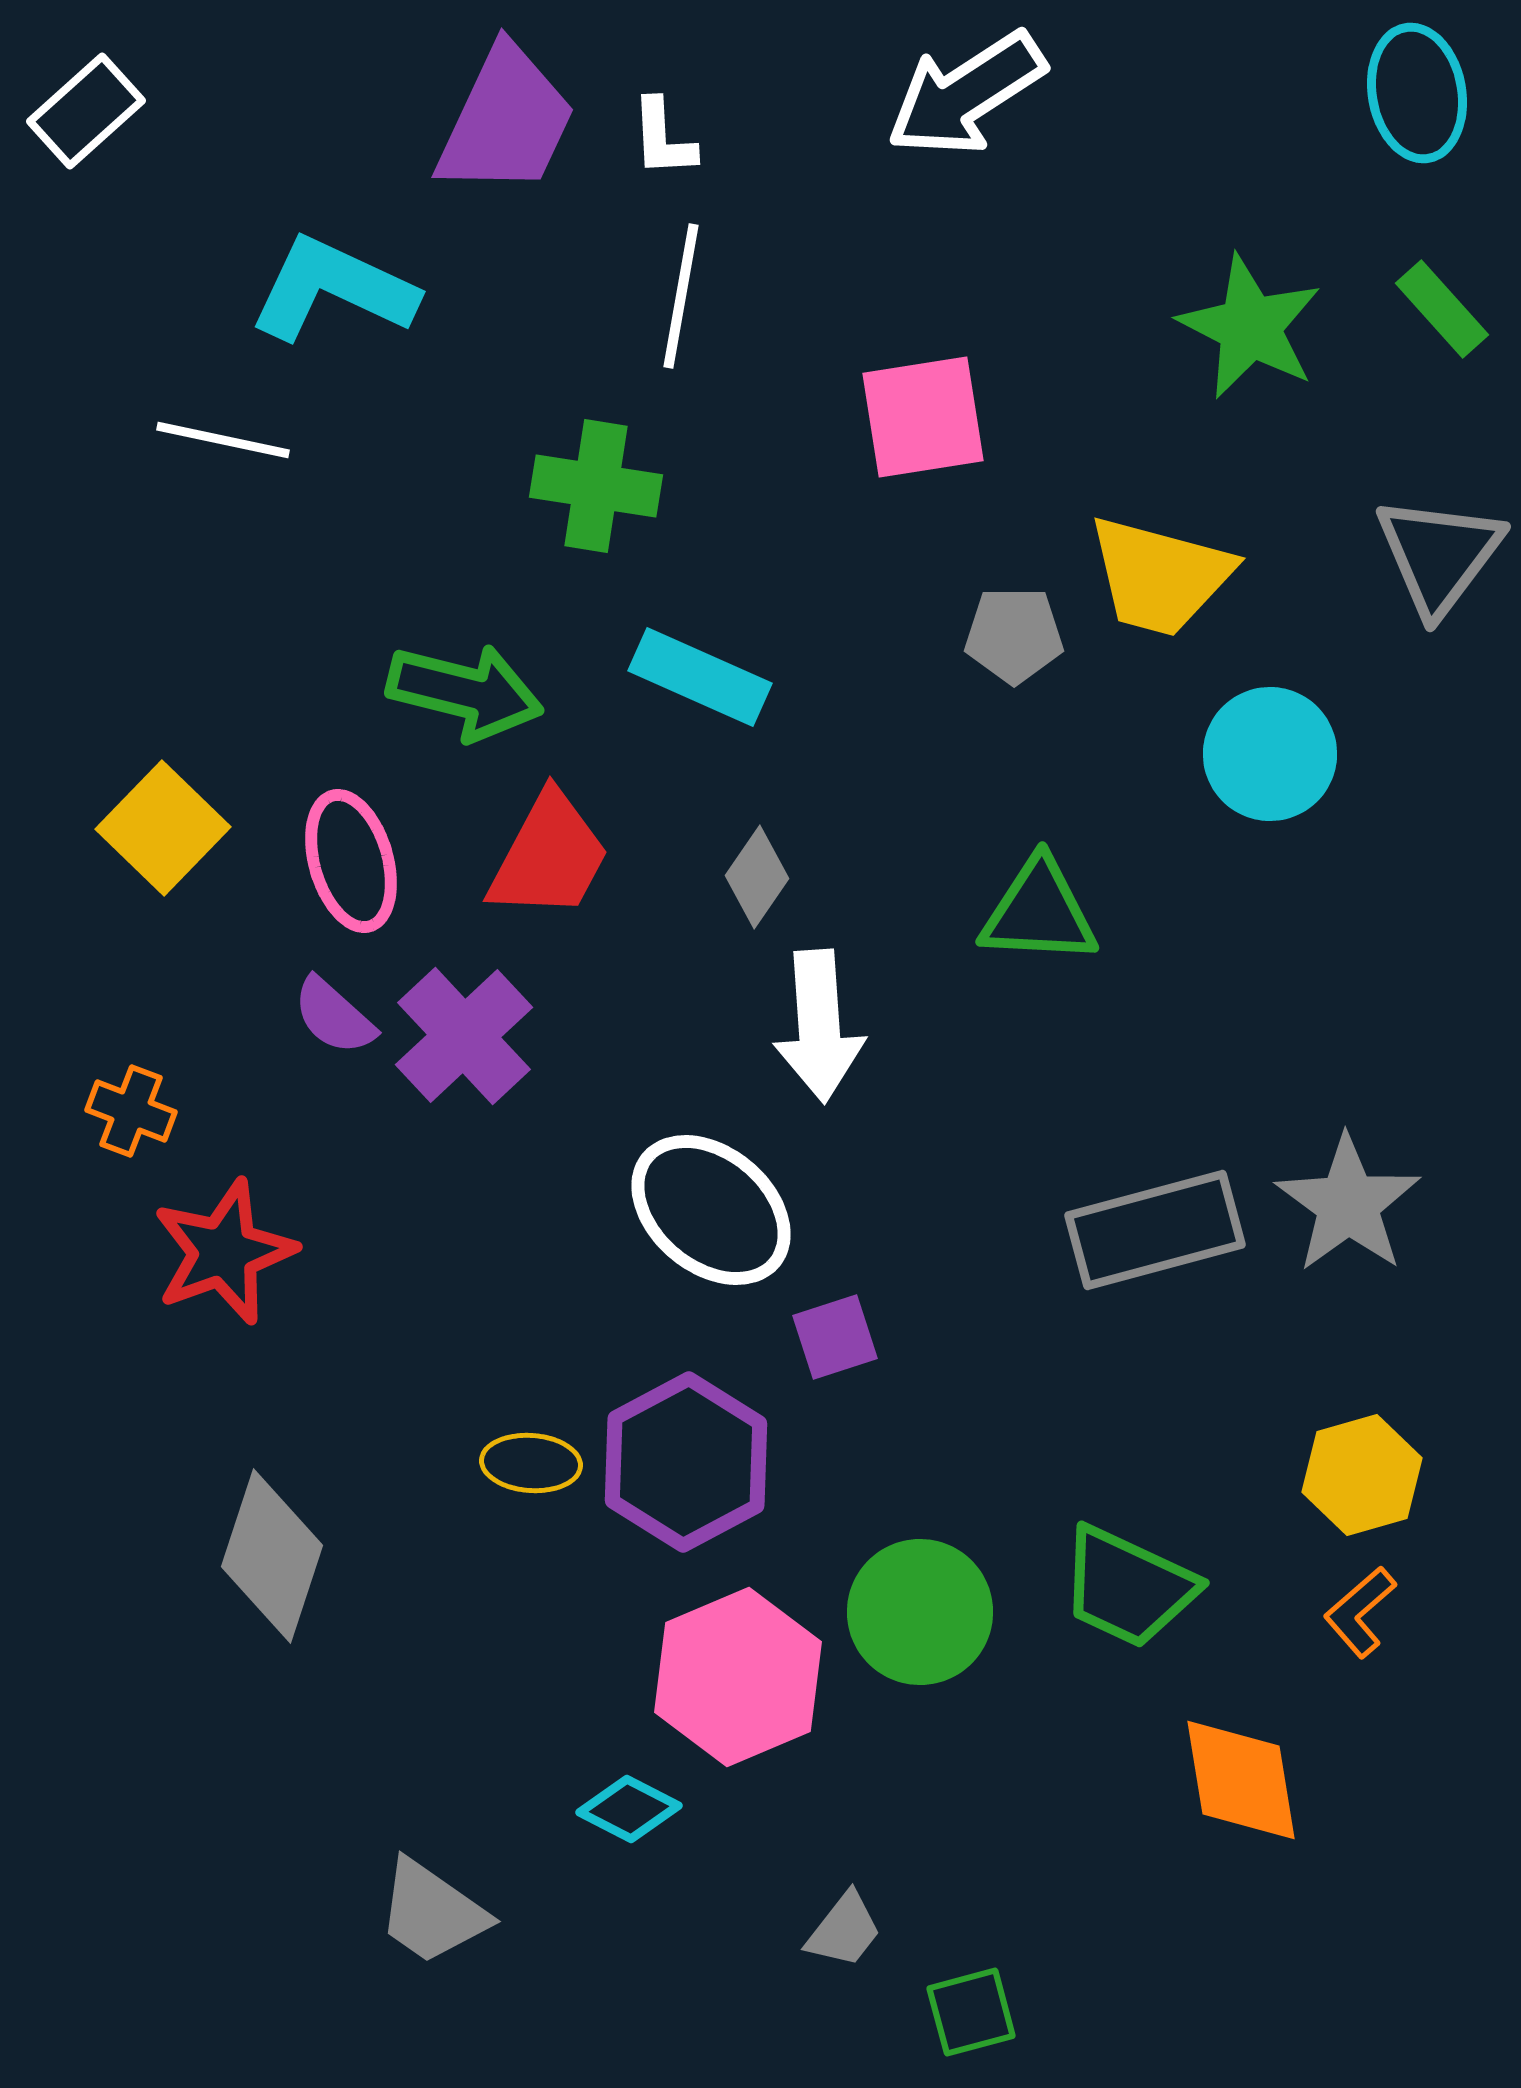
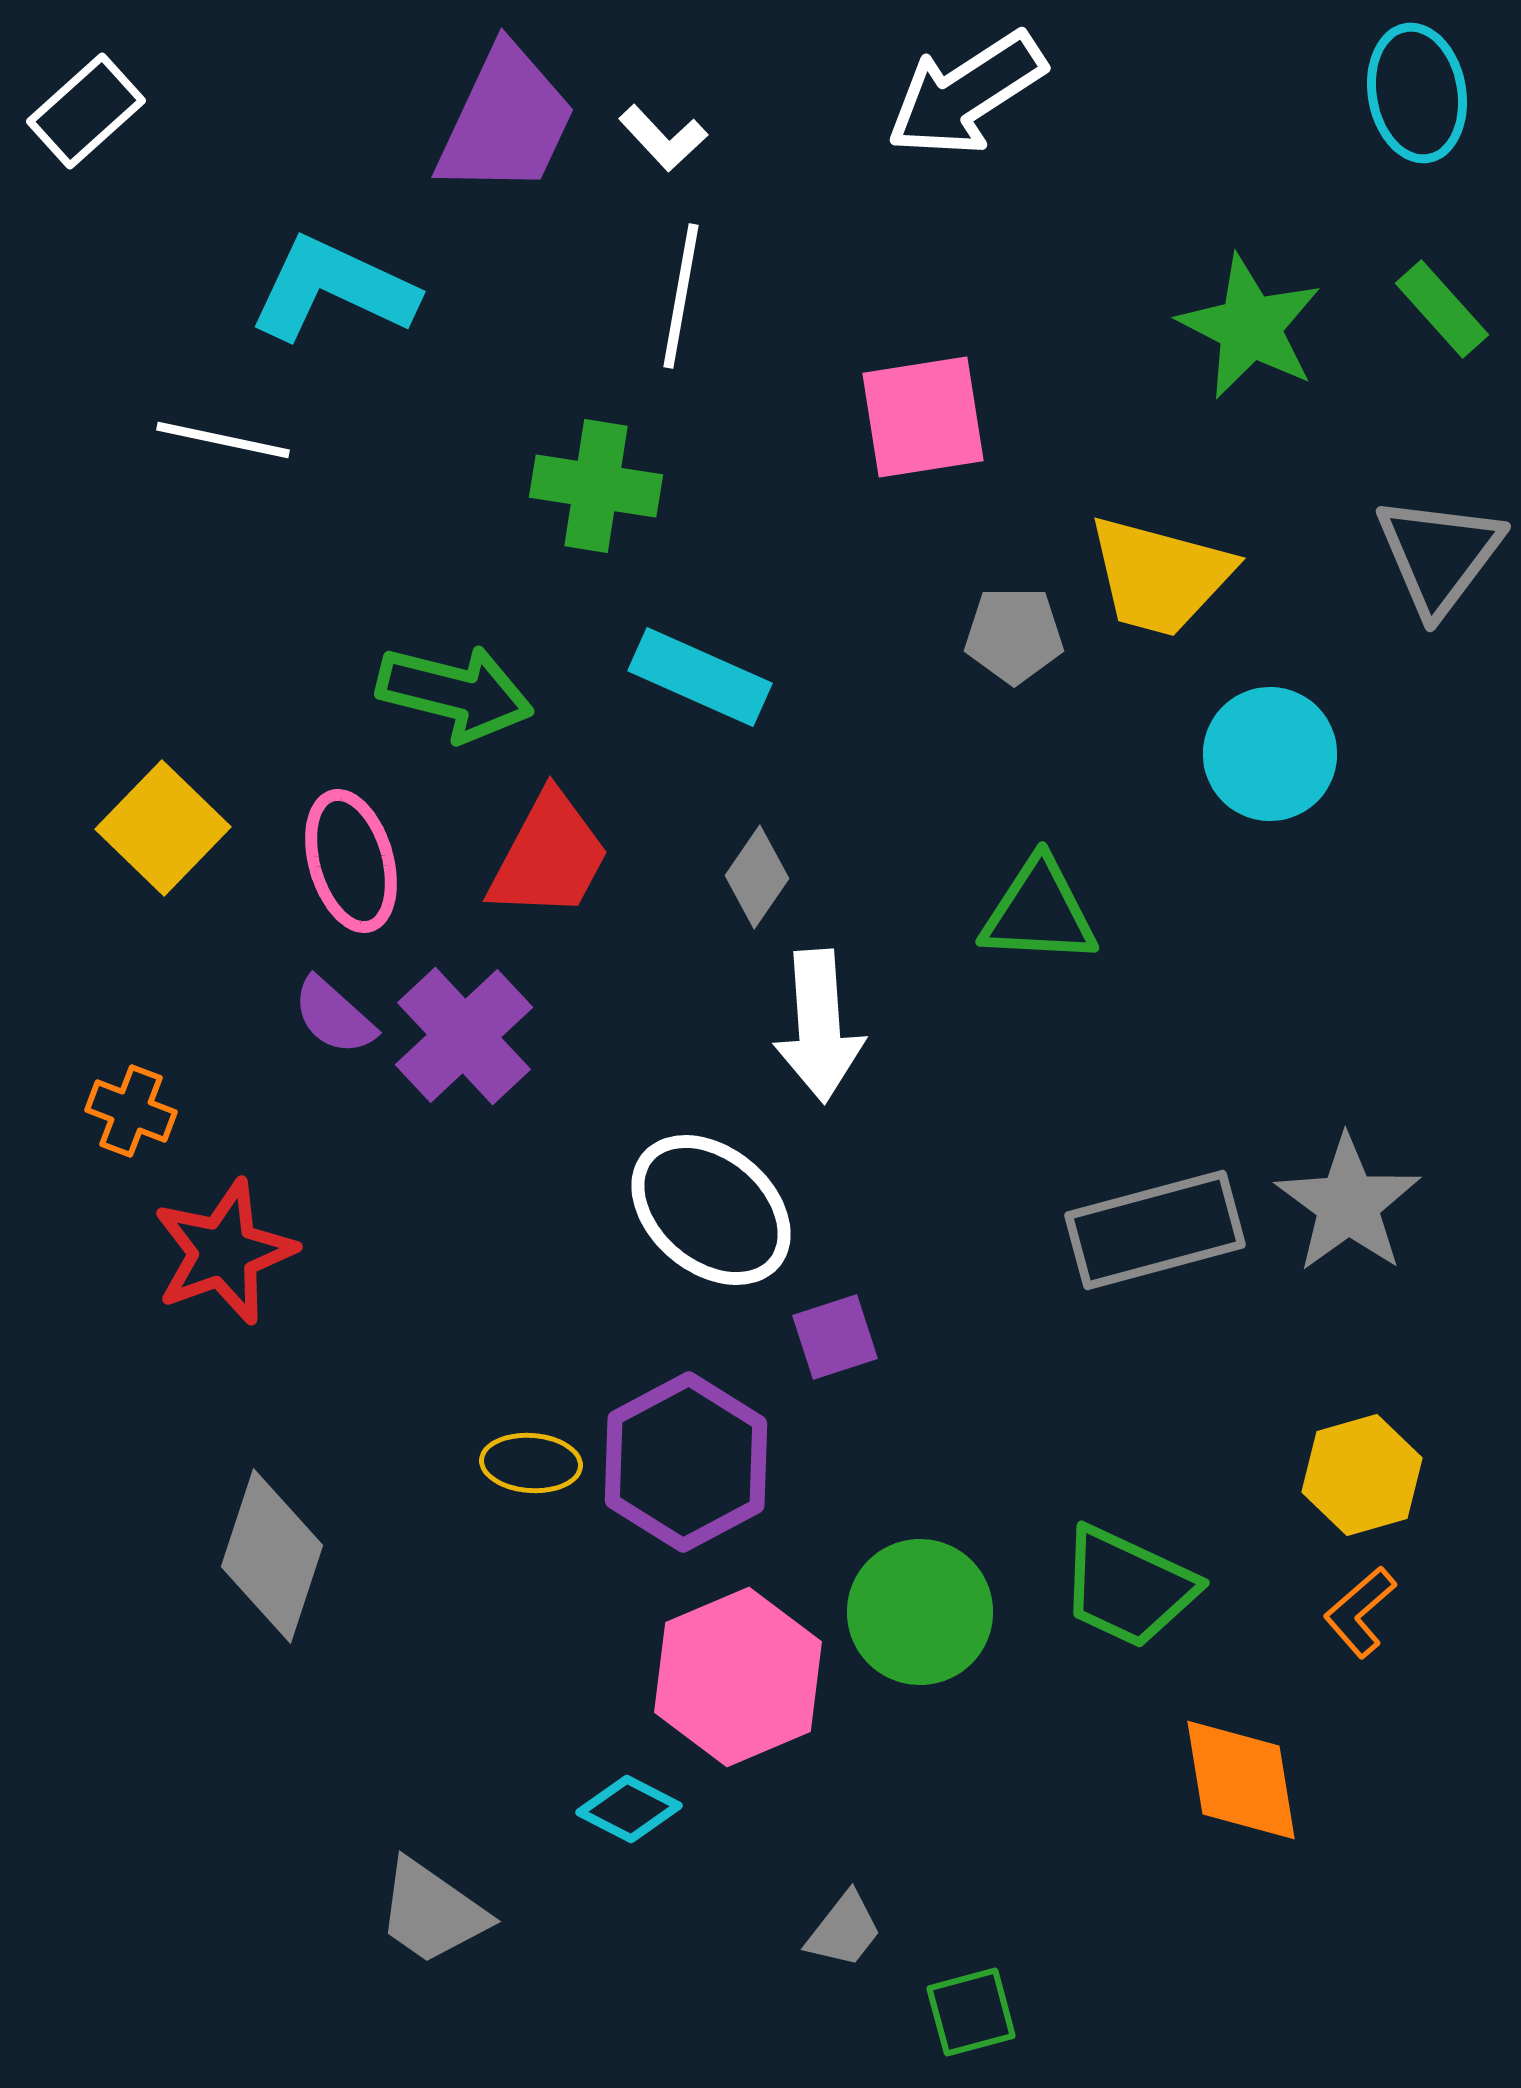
white L-shape at (663, 138): rotated 40 degrees counterclockwise
green arrow at (465, 692): moved 10 px left, 1 px down
